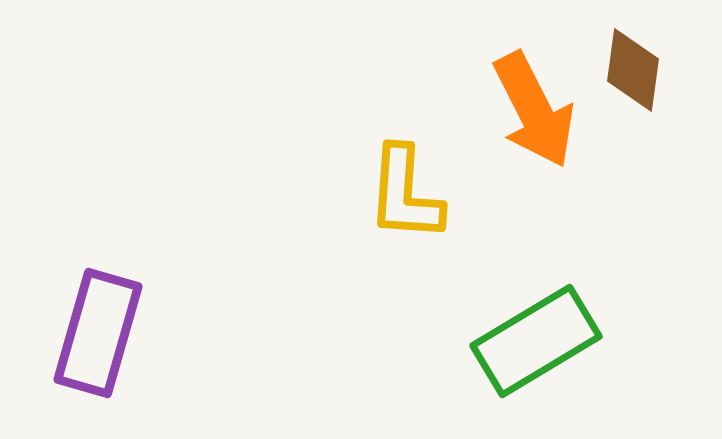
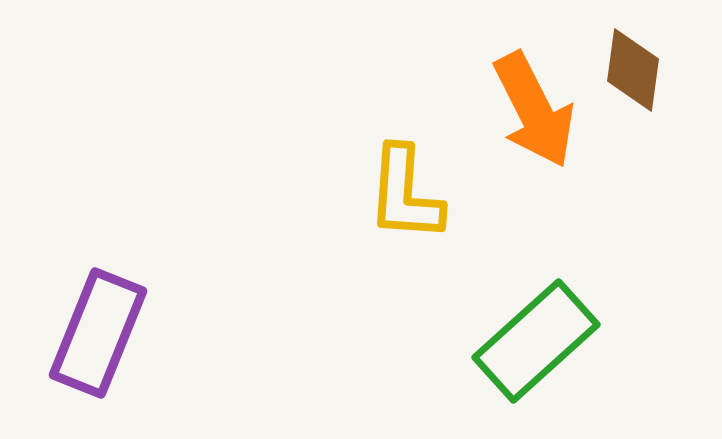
purple rectangle: rotated 6 degrees clockwise
green rectangle: rotated 11 degrees counterclockwise
